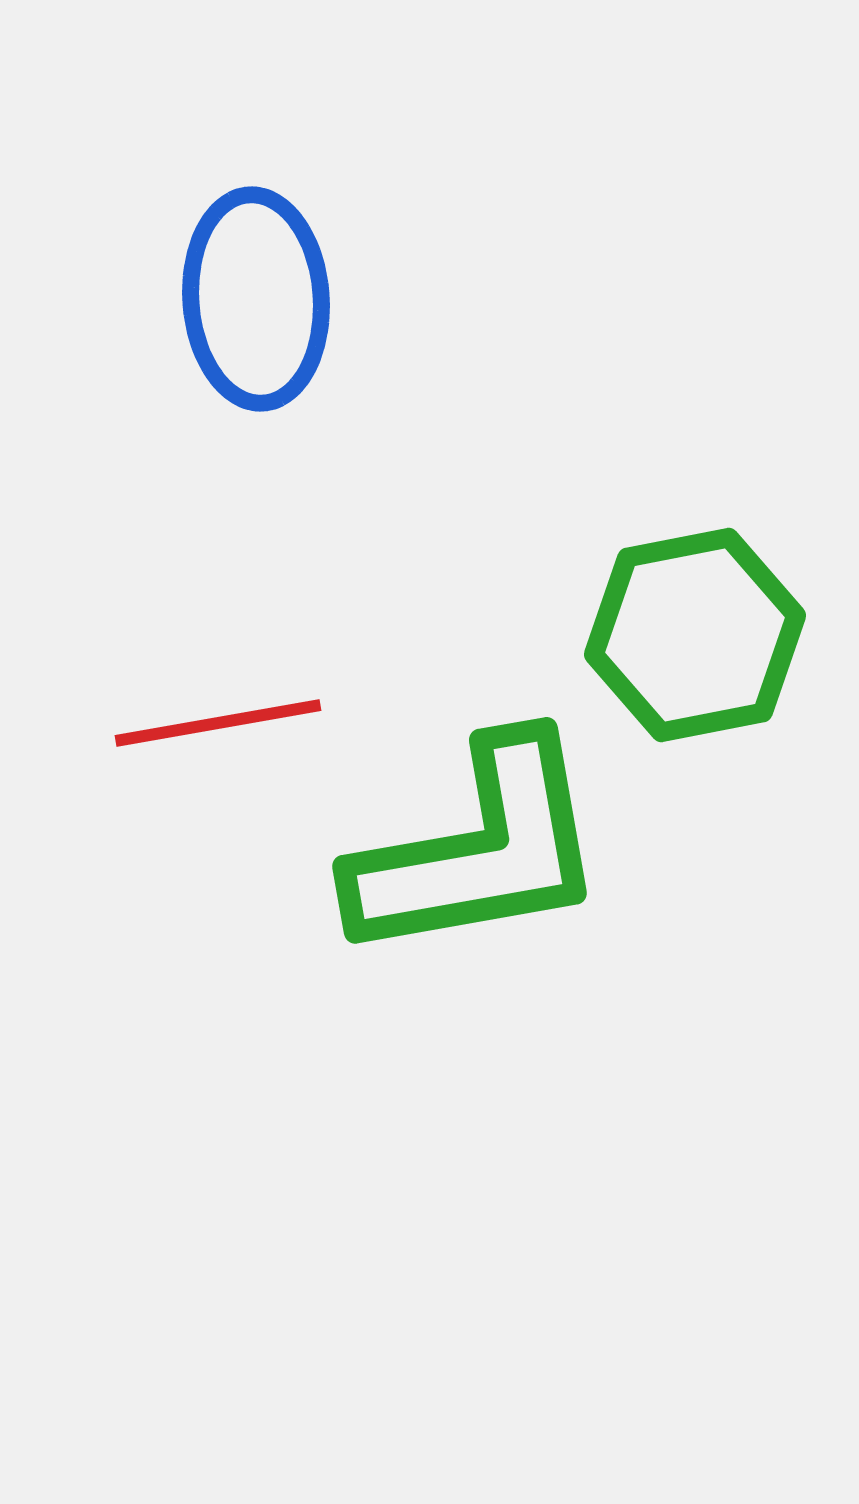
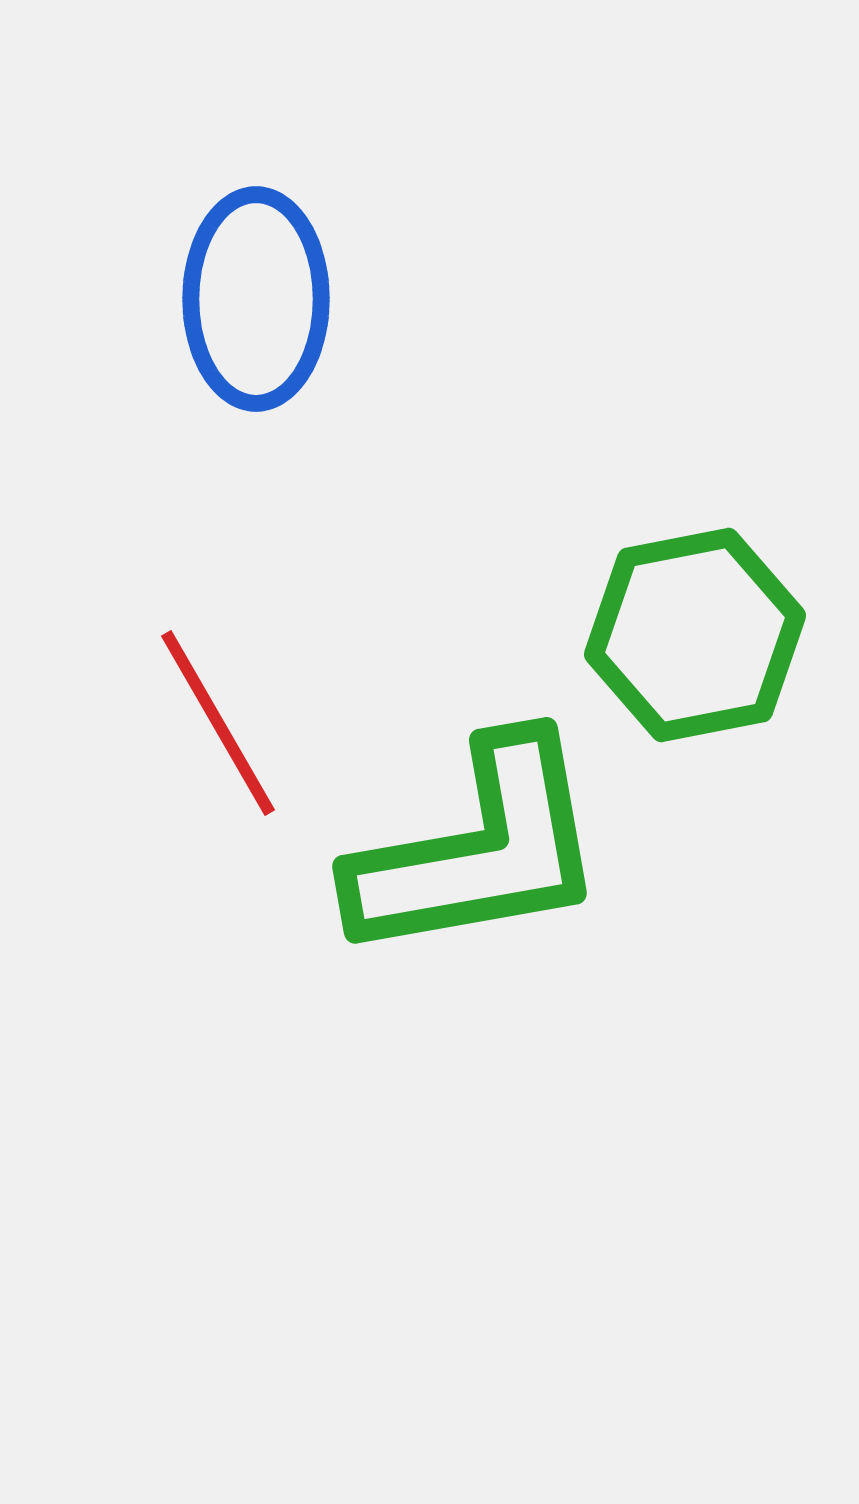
blue ellipse: rotated 4 degrees clockwise
red line: rotated 70 degrees clockwise
